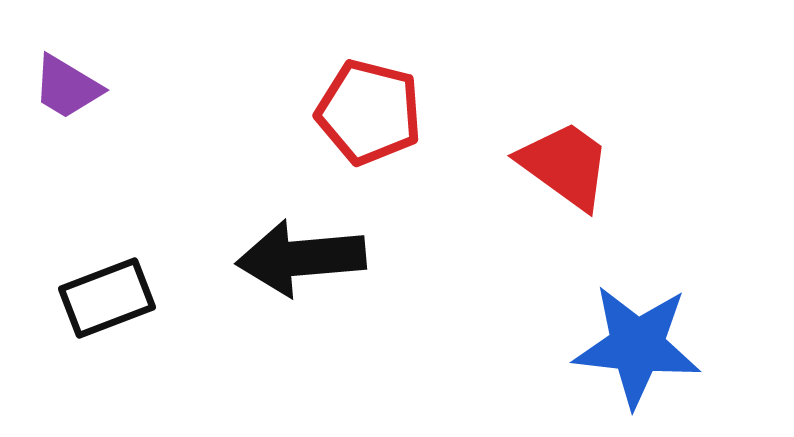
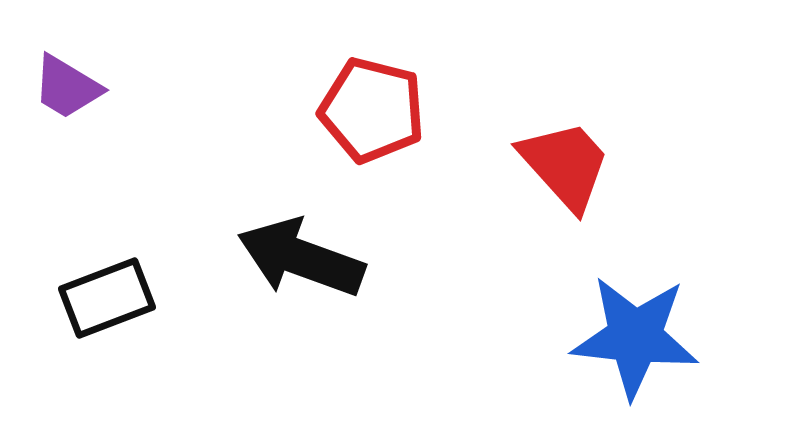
red pentagon: moved 3 px right, 2 px up
red trapezoid: rotated 12 degrees clockwise
black arrow: rotated 25 degrees clockwise
blue star: moved 2 px left, 9 px up
